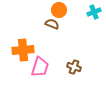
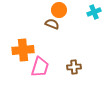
brown cross: rotated 24 degrees counterclockwise
